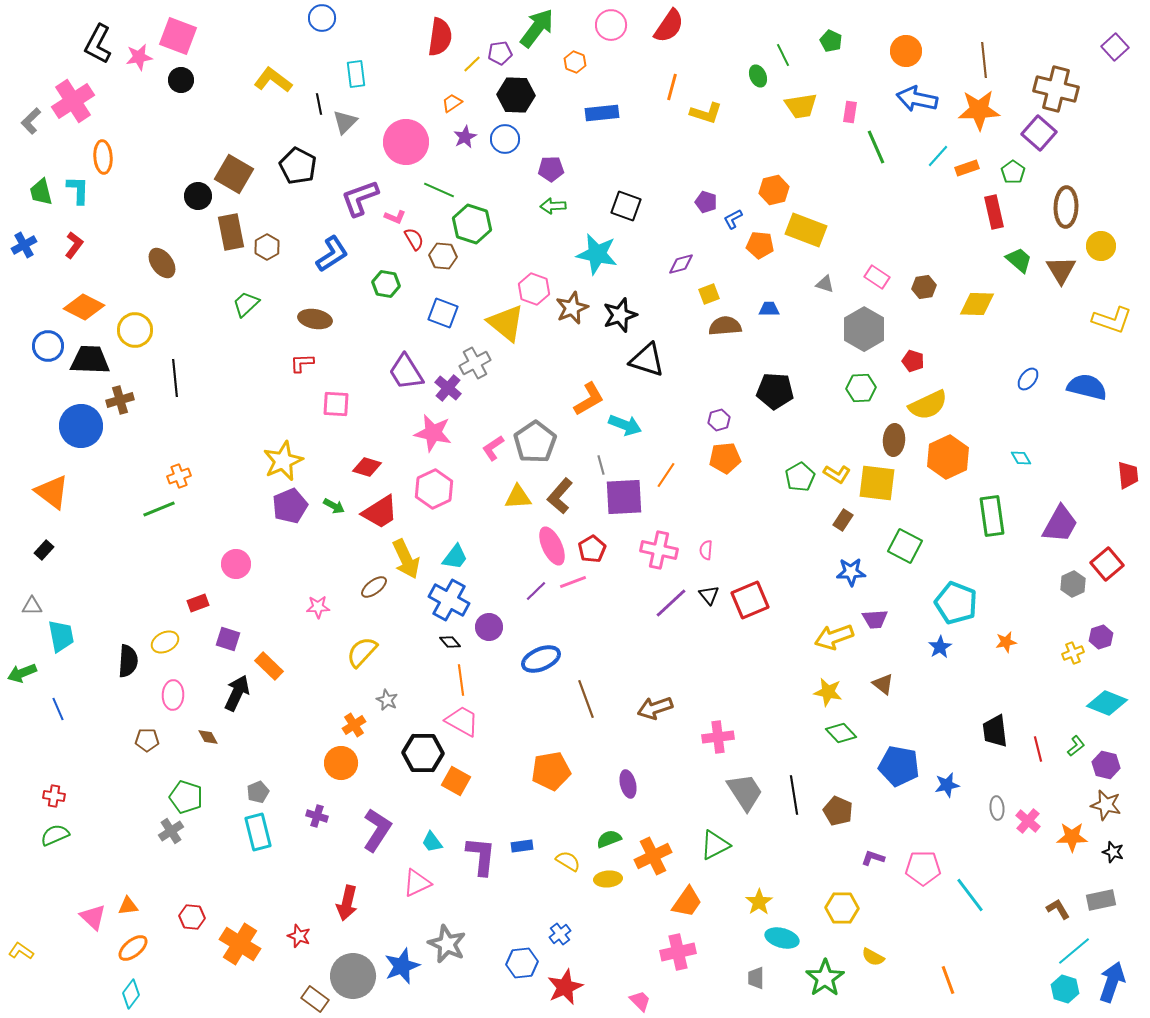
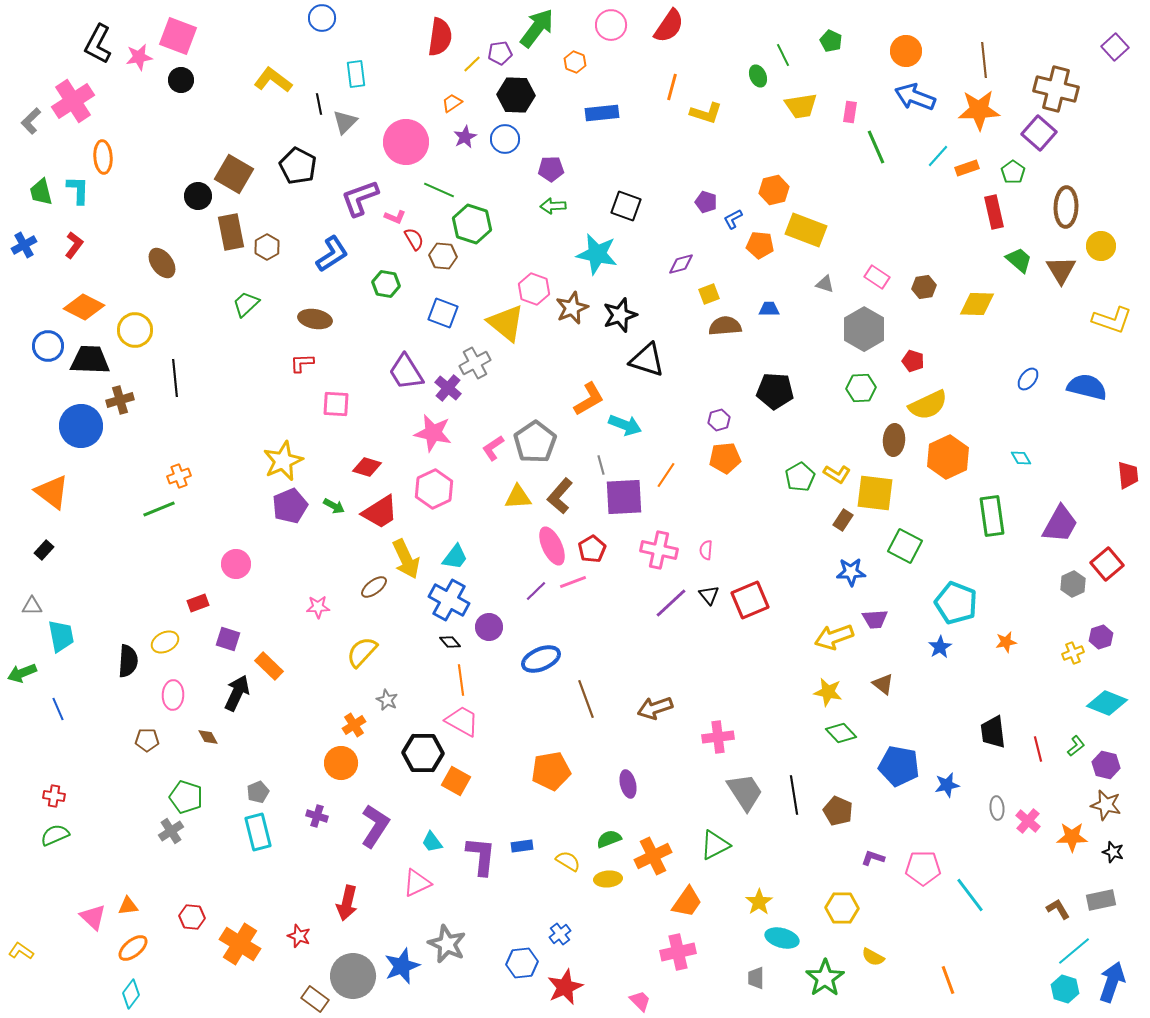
blue arrow at (917, 99): moved 2 px left, 2 px up; rotated 9 degrees clockwise
yellow square at (877, 483): moved 2 px left, 10 px down
black trapezoid at (995, 731): moved 2 px left, 1 px down
purple L-shape at (377, 830): moved 2 px left, 4 px up
